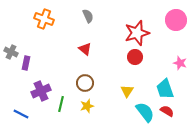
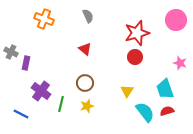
purple cross: rotated 30 degrees counterclockwise
red semicircle: rotated 48 degrees counterclockwise
